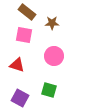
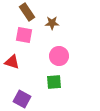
brown rectangle: rotated 18 degrees clockwise
pink circle: moved 5 px right
red triangle: moved 5 px left, 3 px up
green square: moved 5 px right, 8 px up; rotated 21 degrees counterclockwise
purple square: moved 2 px right, 1 px down
